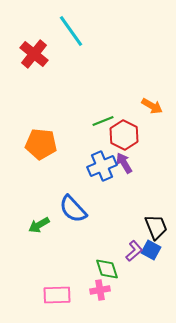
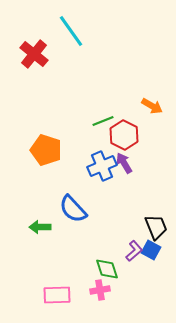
orange pentagon: moved 5 px right, 6 px down; rotated 12 degrees clockwise
green arrow: moved 1 px right, 2 px down; rotated 30 degrees clockwise
